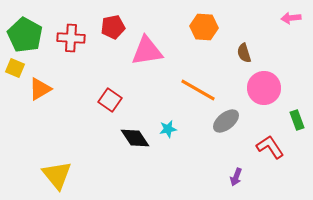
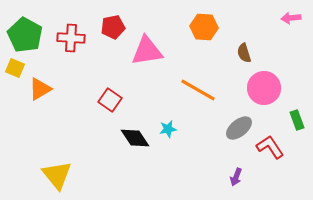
gray ellipse: moved 13 px right, 7 px down
